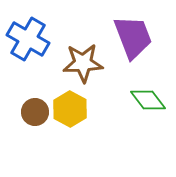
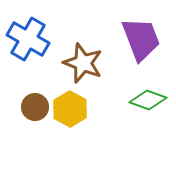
purple trapezoid: moved 8 px right, 2 px down
brown star: rotated 24 degrees clockwise
green diamond: rotated 33 degrees counterclockwise
brown circle: moved 5 px up
